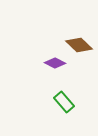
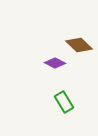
green rectangle: rotated 10 degrees clockwise
